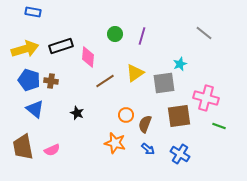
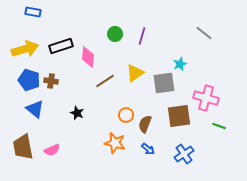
blue cross: moved 4 px right; rotated 24 degrees clockwise
